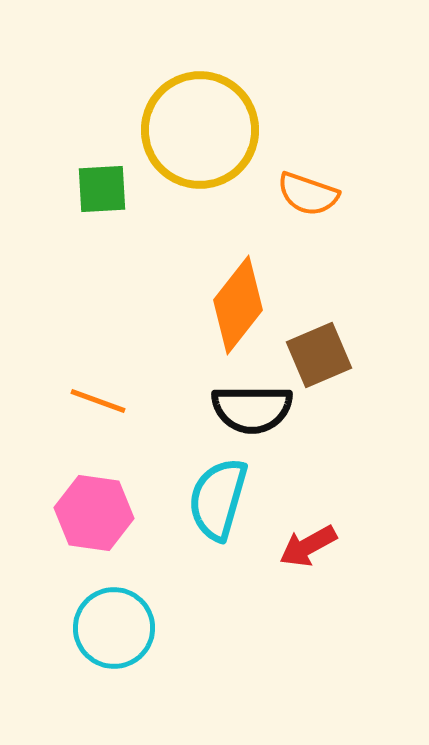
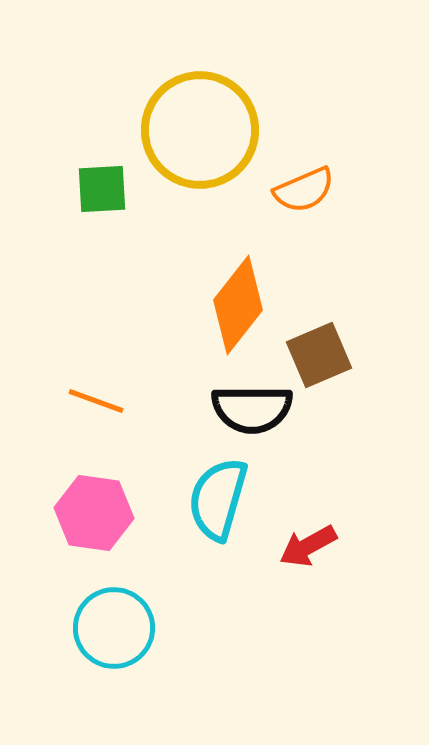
orange semicircle: moved 4 px left, 4 px up; rotated 42 degrees counterclockwise
orange line: moved 2 px left
